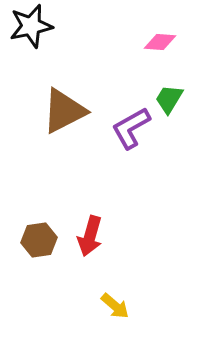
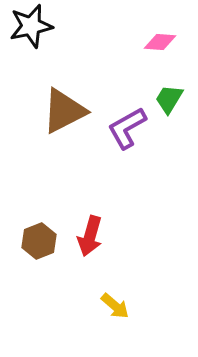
purple L-shape: moved 4 px left
brown hexagon: moved 1 px down; rotated 12 degrees counterclockwise
